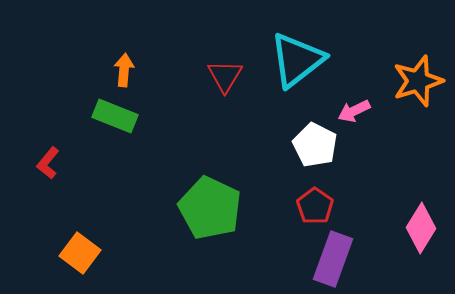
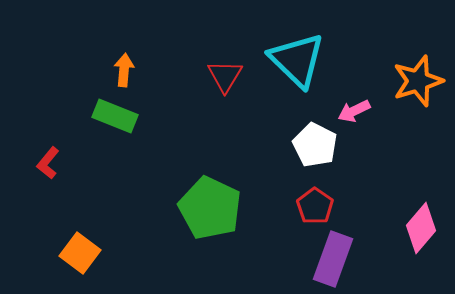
cyan triangle: rotated 38 degrees counterclockwise
pink diamond: rotated 9 degrees clockwise
